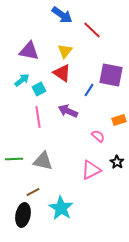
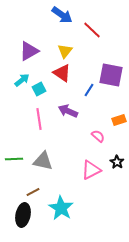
purple triangle: rotated 40 degrees counterclockwise
pink line: moved 1 px right, 2 px down
